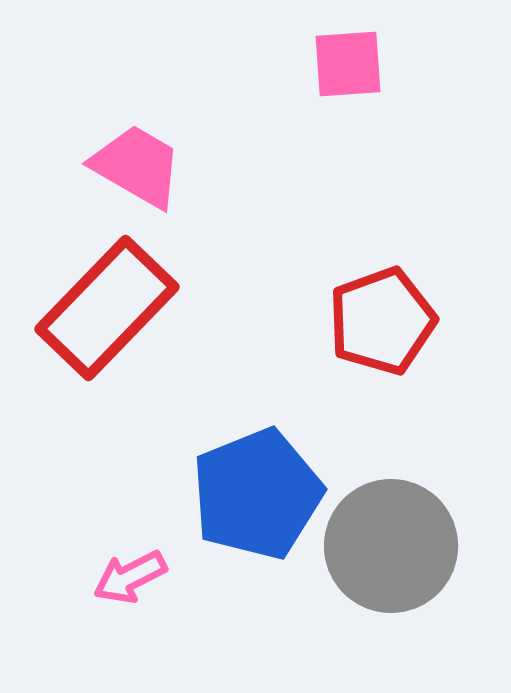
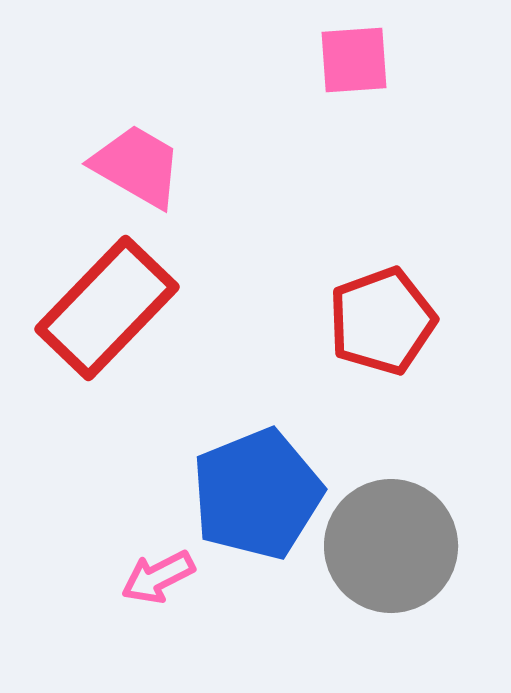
pink square: moved 6 px right, 4 px up
pink arrow: moved 28 px right
